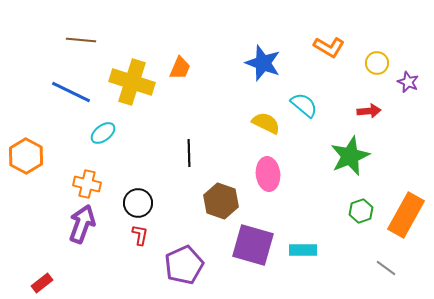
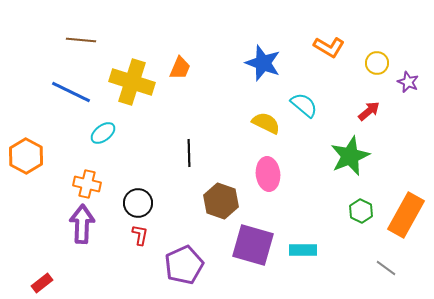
red arrow: rotated 35 degrees counterclockwise
green hexagon: rotated 15 degrees counterclockwise
purple arrow: rotated 18 degrees counterclockwise
